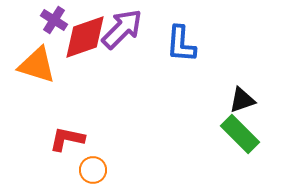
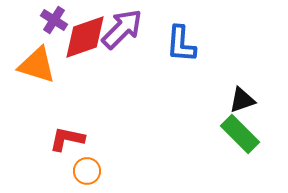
orange circle: moved 6 px left, 1 px down
